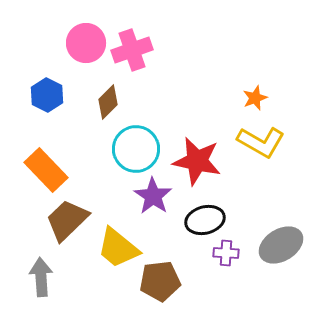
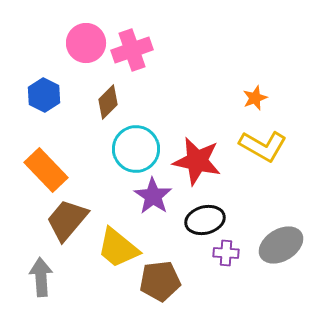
blue hexagon: moved 3 px left
yellow L-shape: moved 2 px right, 4 px down
brown trapezoid: rotated 6 degrees counterclockwise
